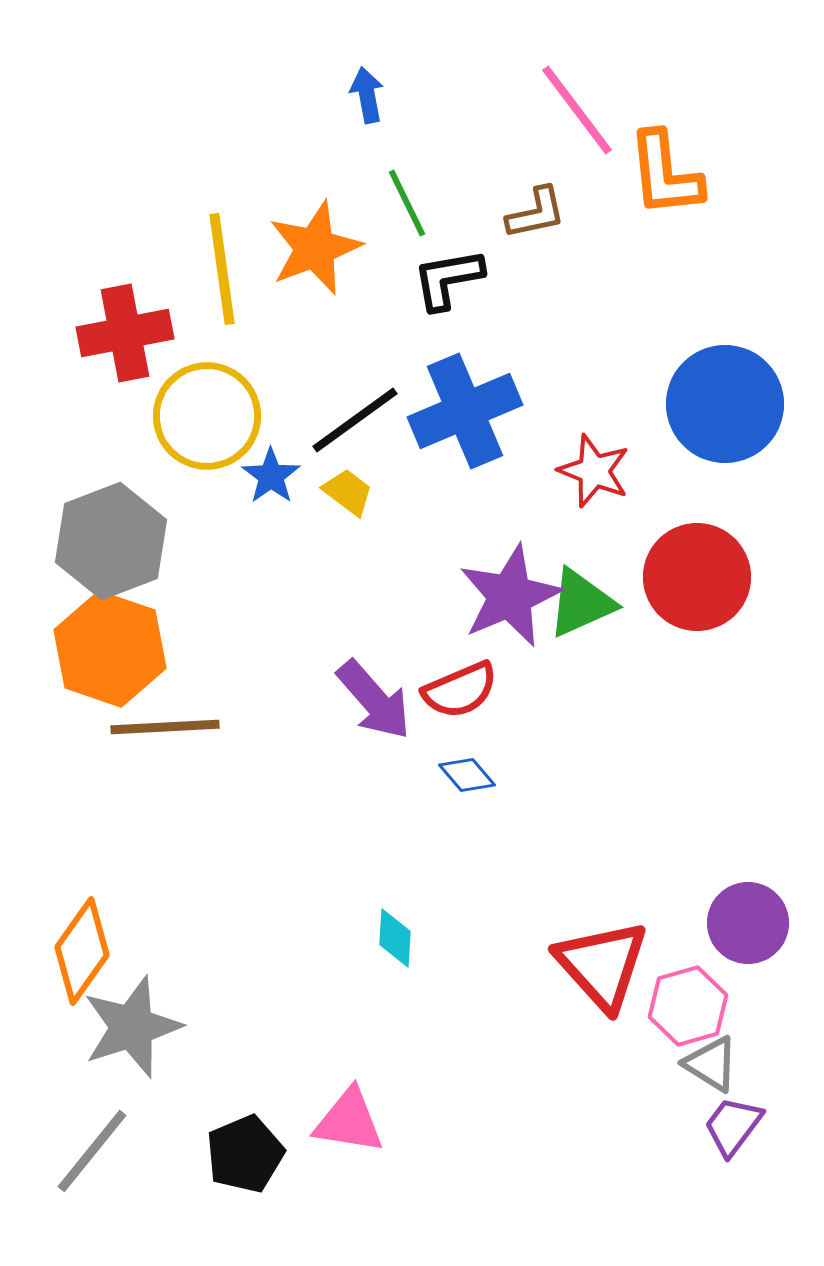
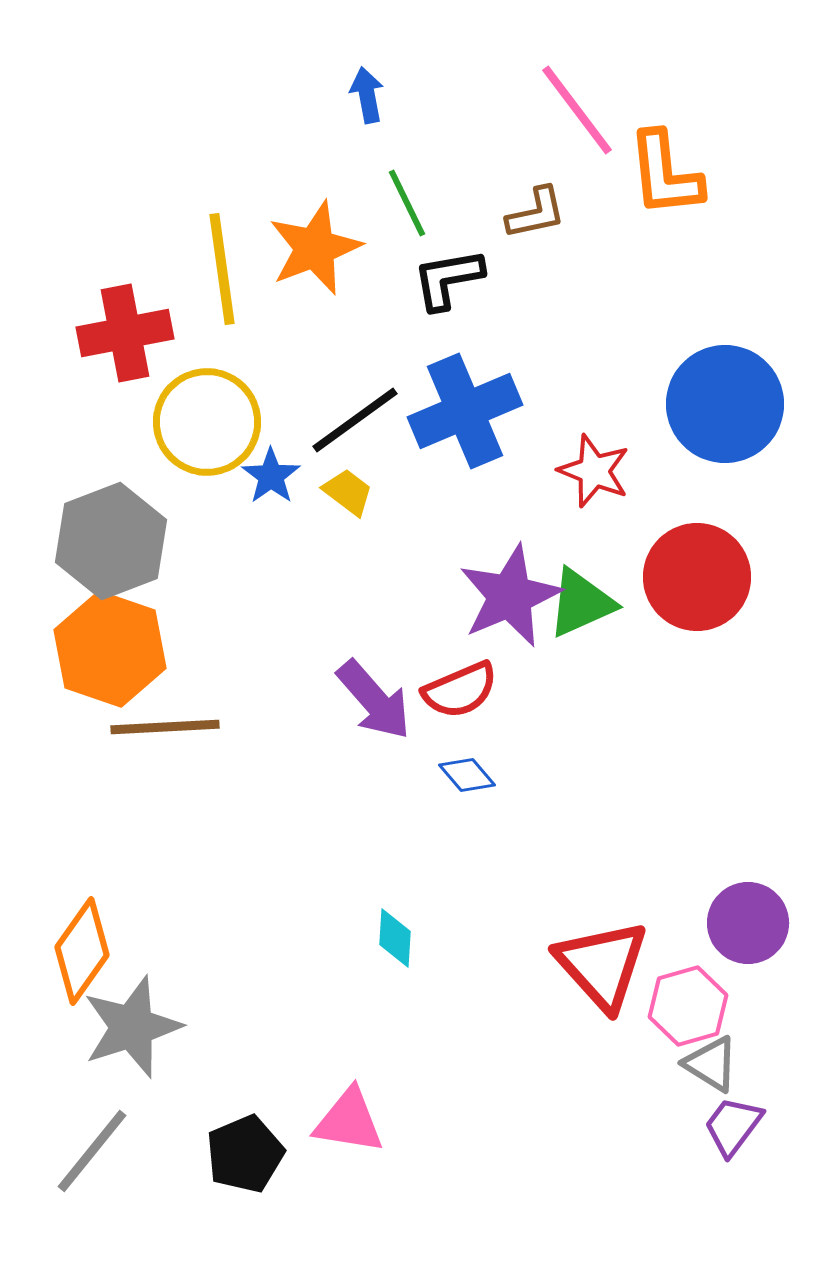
yellow circle: moved 6 px down
